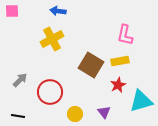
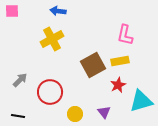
brown square: moved 2 px right; rotated 30 degrees clockwise
